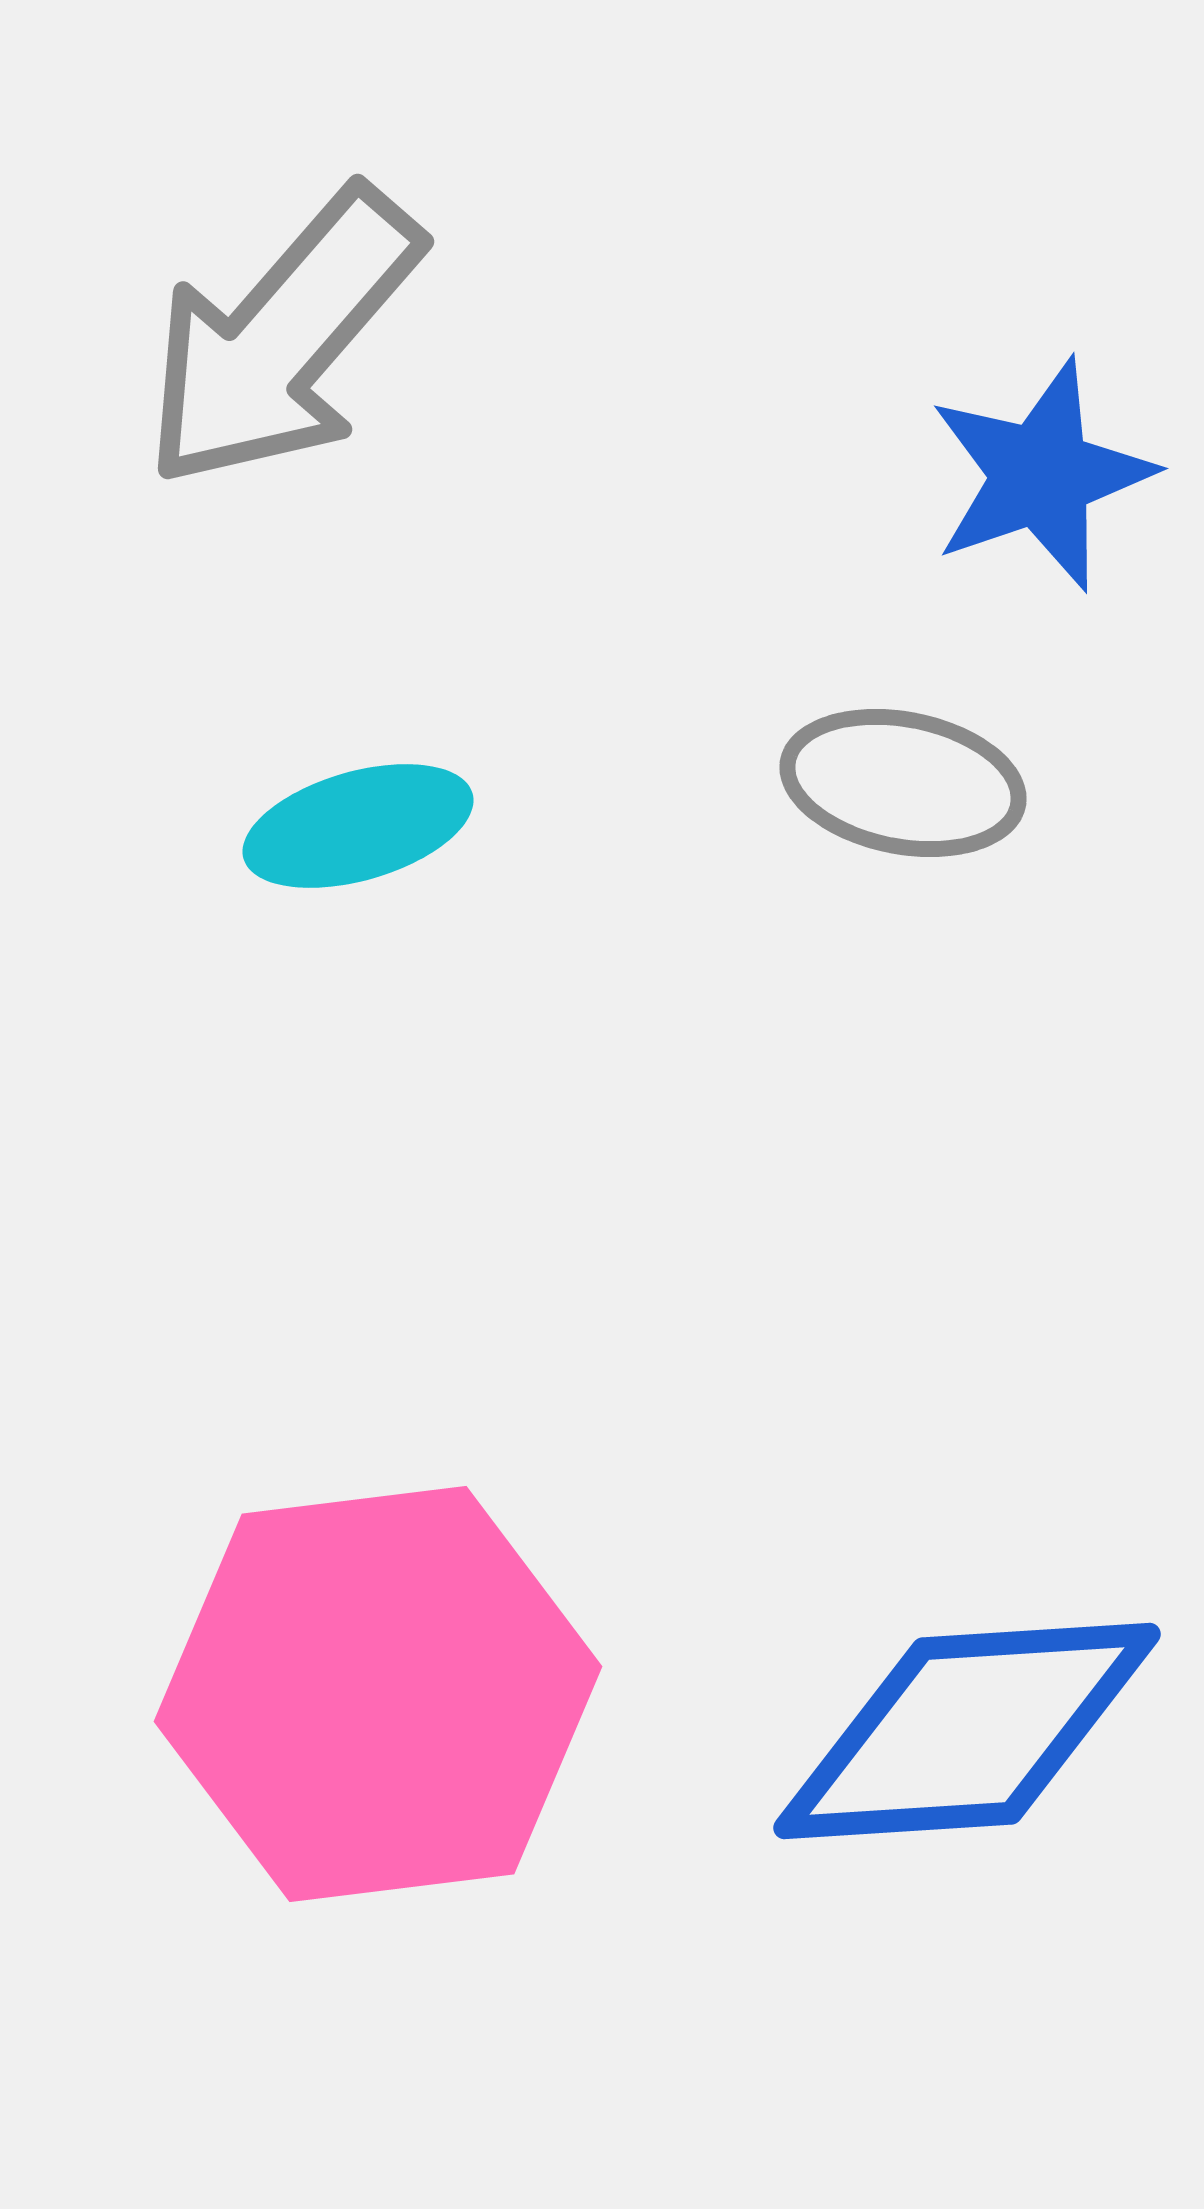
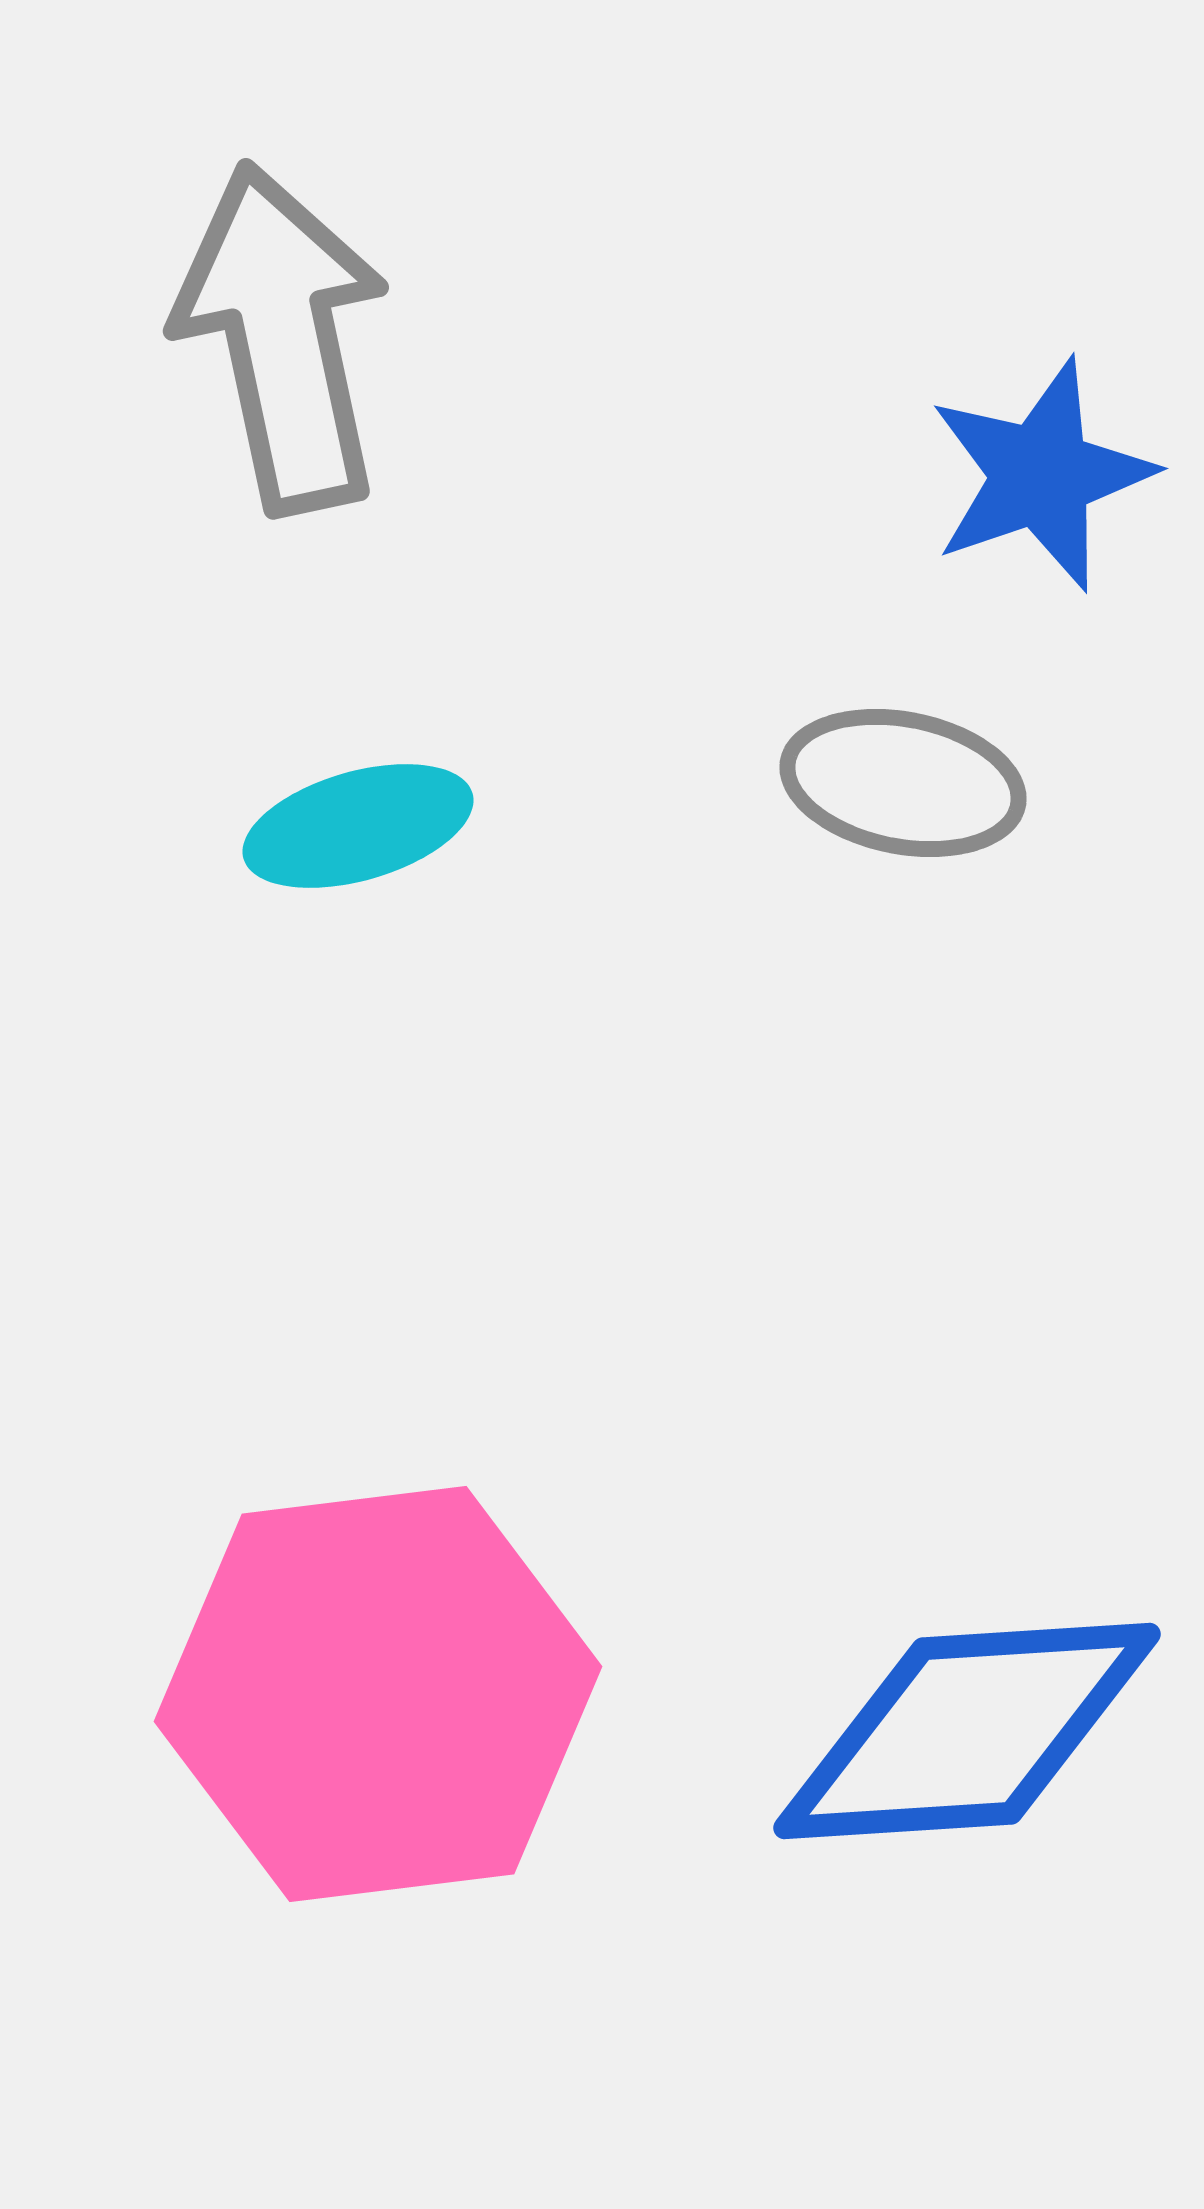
gray arrow: rotated 127 degrees clockwise
